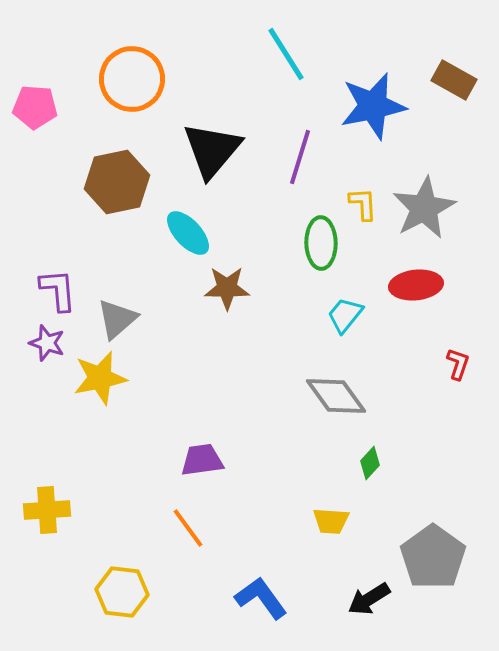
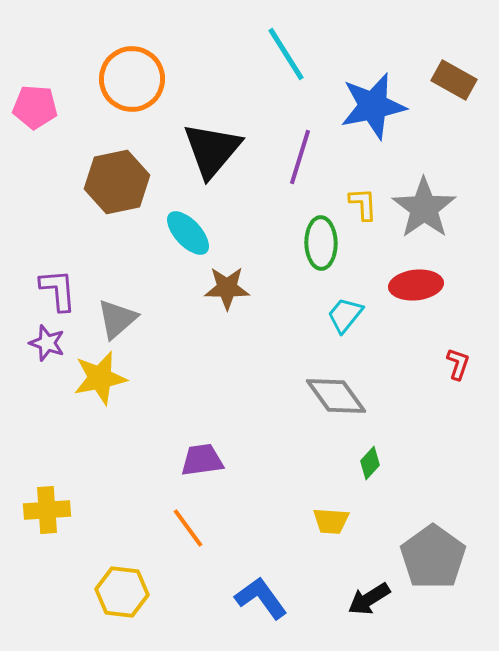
gray star: rotated 8 degrees counterclockwise
